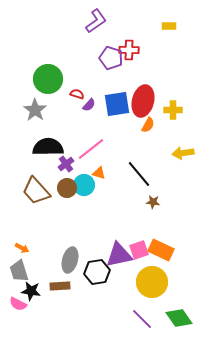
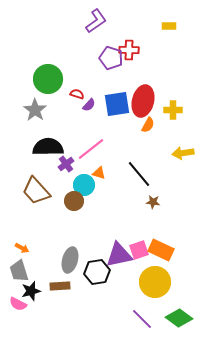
brown circle: moved 7 px right, 13 px down
yellow circle: moved 3 px right
black star: rotated 24 degrees counterclockwise
green diamond: rotated 20 degrees counterclockwise
